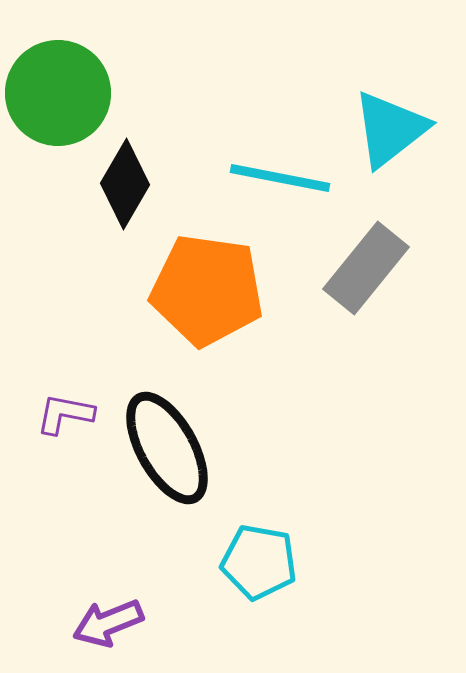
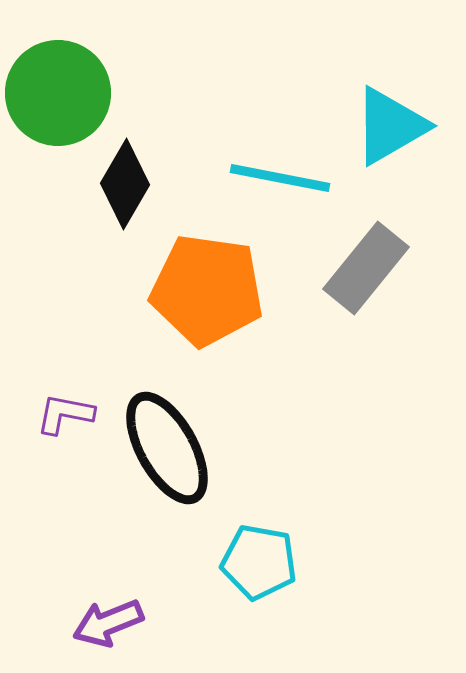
cyan triangle: moved 3 px up; rotated 8 degrees clockwise
